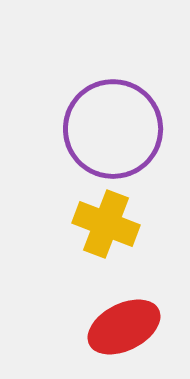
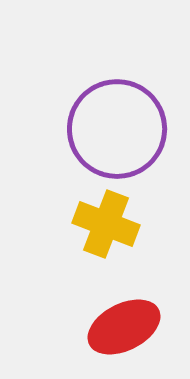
purple circle: moved 4 px right
